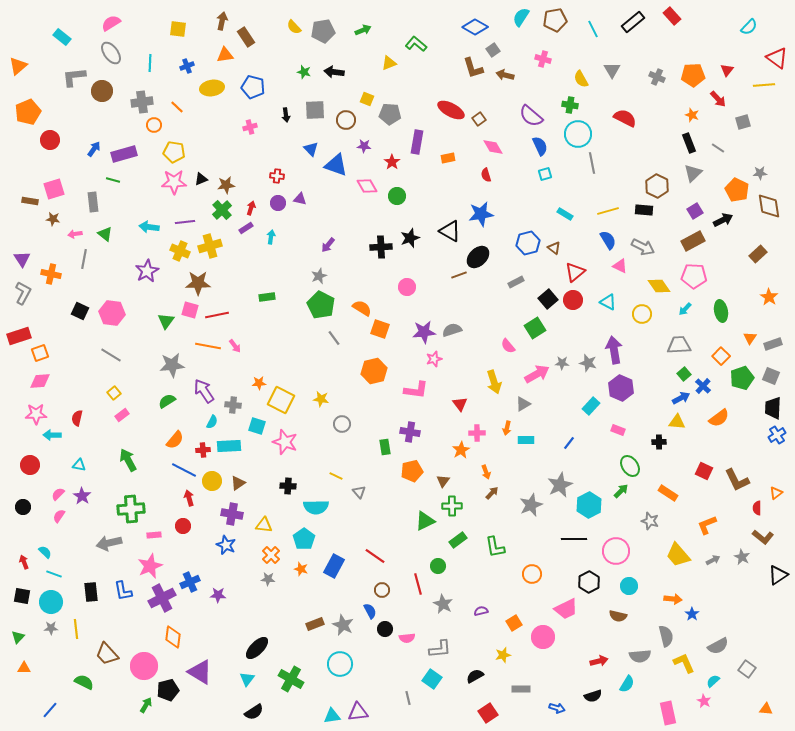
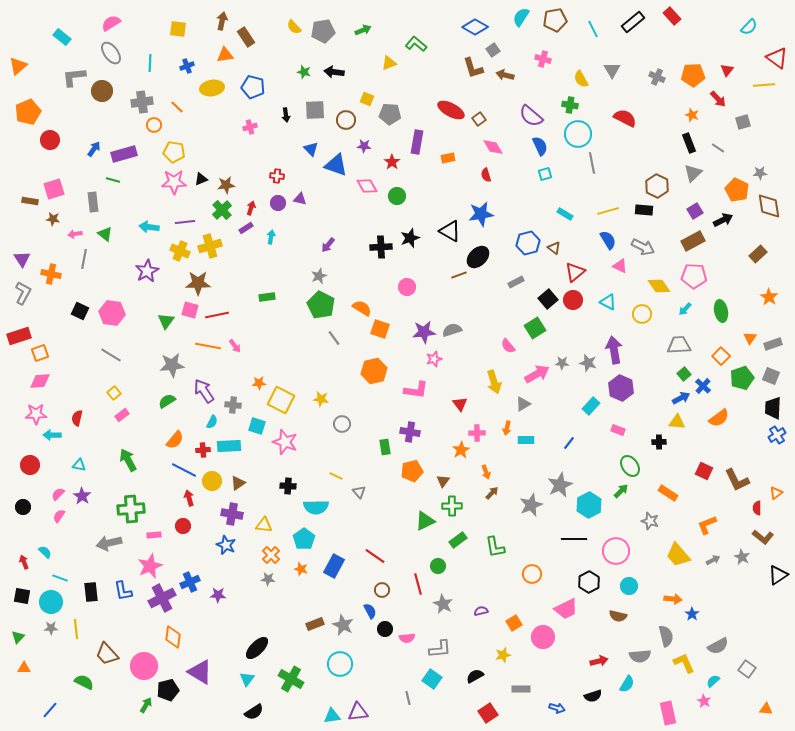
cyan line at (54, 574): moved 6 px right, 4 px down
